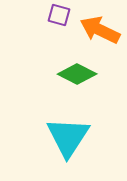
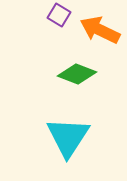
purple square: rotated 15 degrees clockwise
green diamond: rotated 6 degrees counterclockwise
